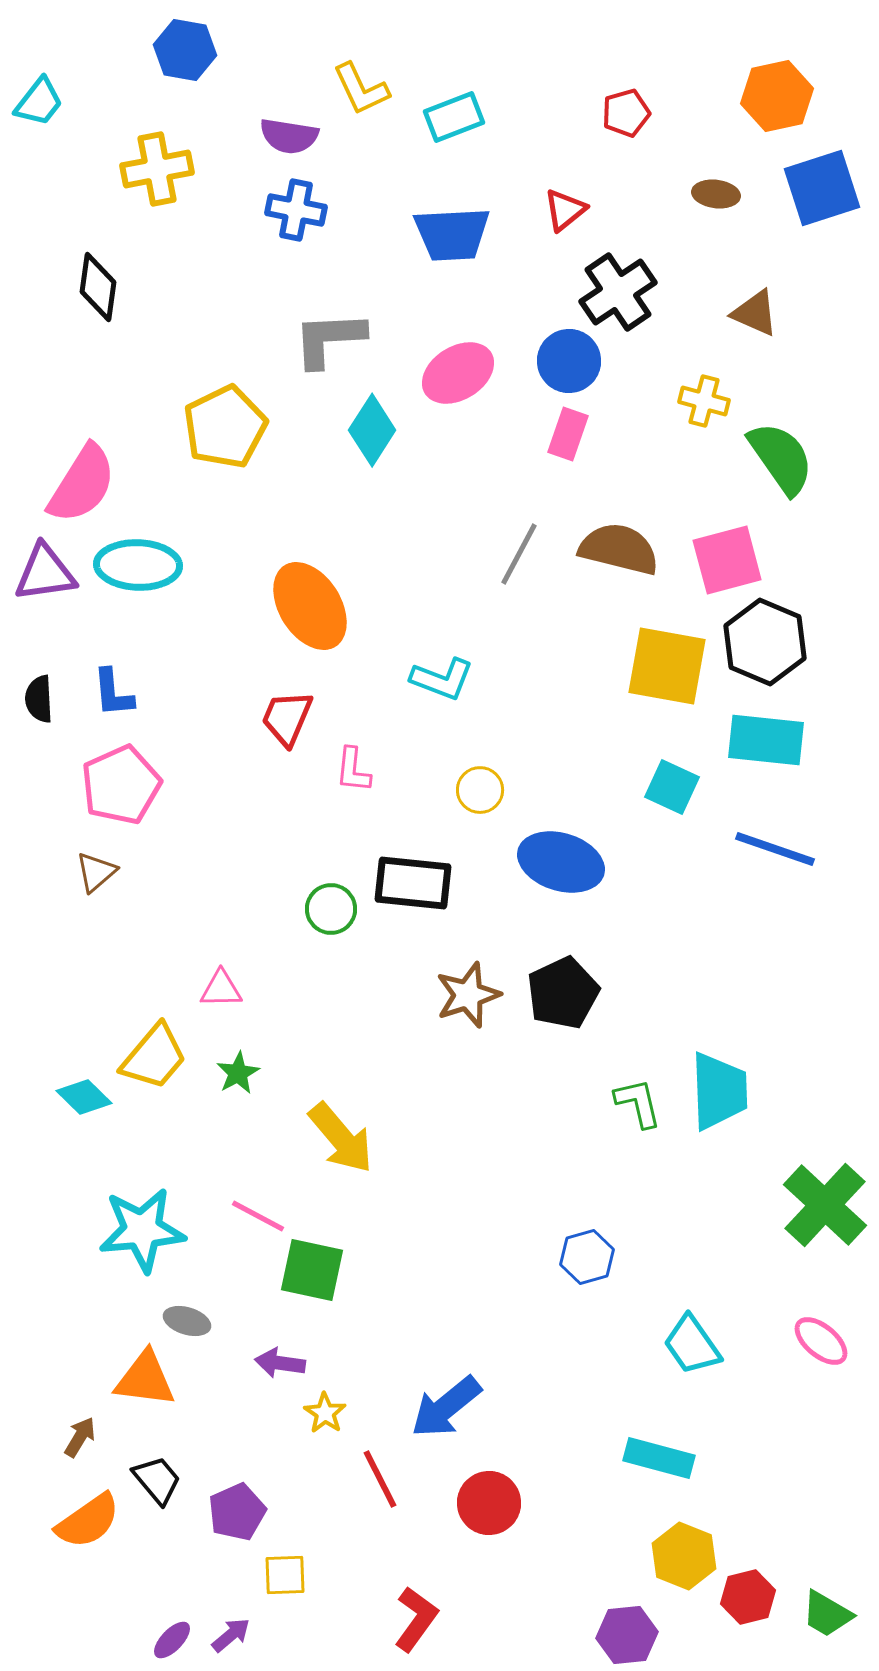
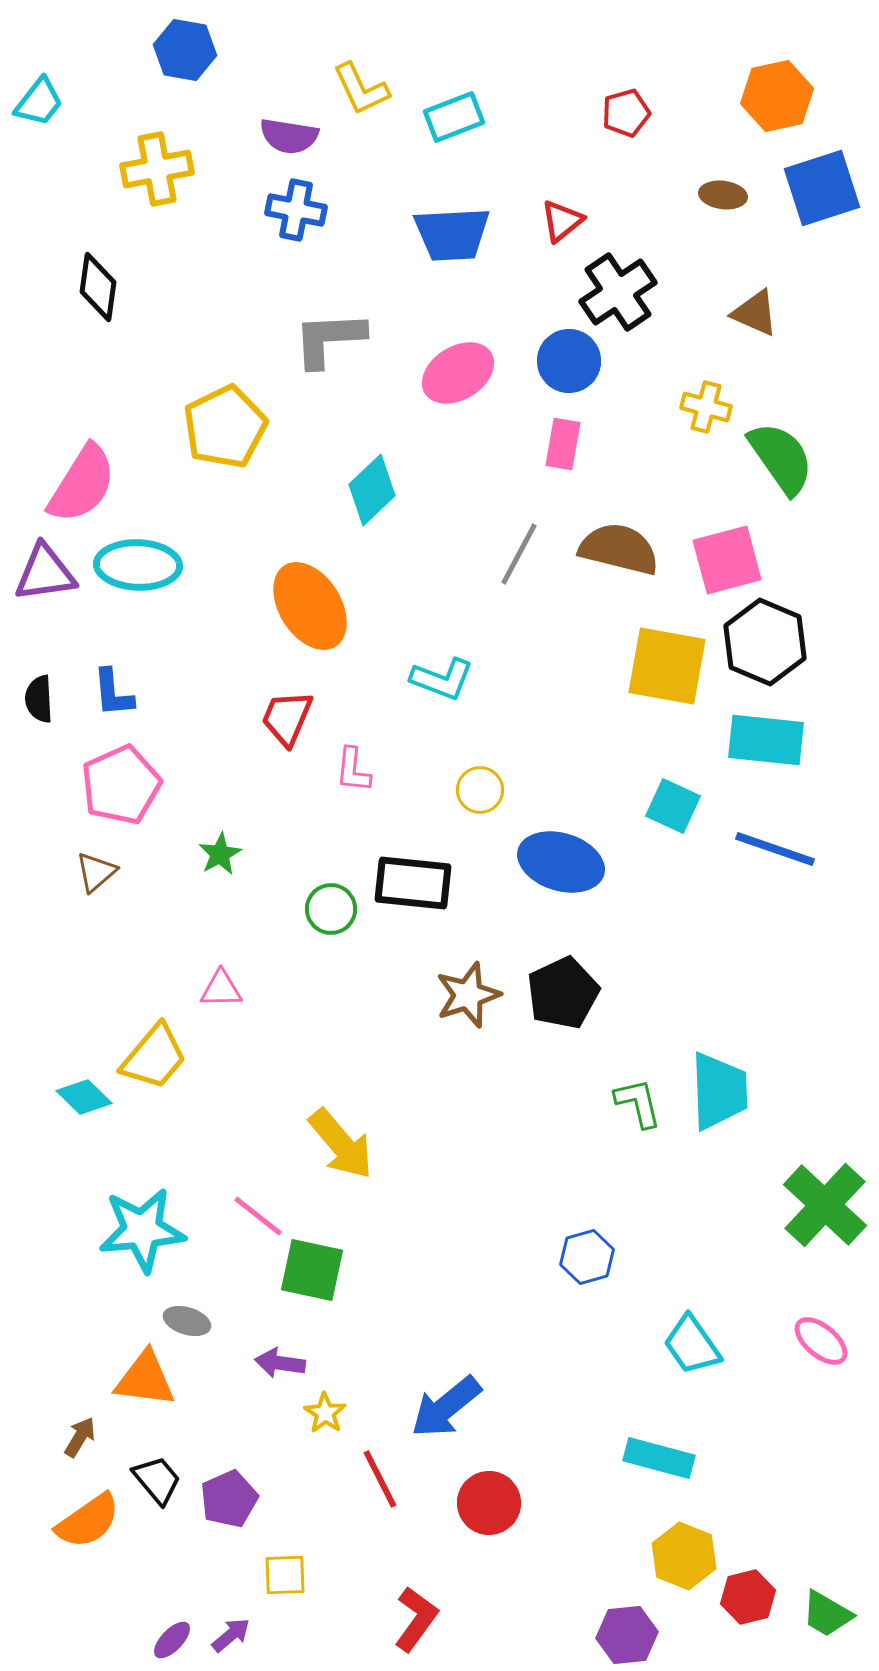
brown ellipse at (716, 194): moved 7 px right, 1 px down
red triangle at (565, 210): moved 3 px left, 11 px down
yellow cross at (704, 401): moved 2 px right, 6 px down
cyan diamond at (372, 430): moved 60 px down; rotated 14 degrees clockwise
pink rectangle at (568, 434): moved 5 px left, 10 px down; rotated 9 degrees counterclockwise
cyan square at (672, 787): moved 1 px right, 19 px down
green star at (238, 1073): moved 18 px left, 219 px up
yellow arrow at (341, 1138): moved 6 px down
pink line at (258, 1216): rotated 10 degrees clockwise
purple pentagon at (237, 1512): moved 8 px left, 13 px up
